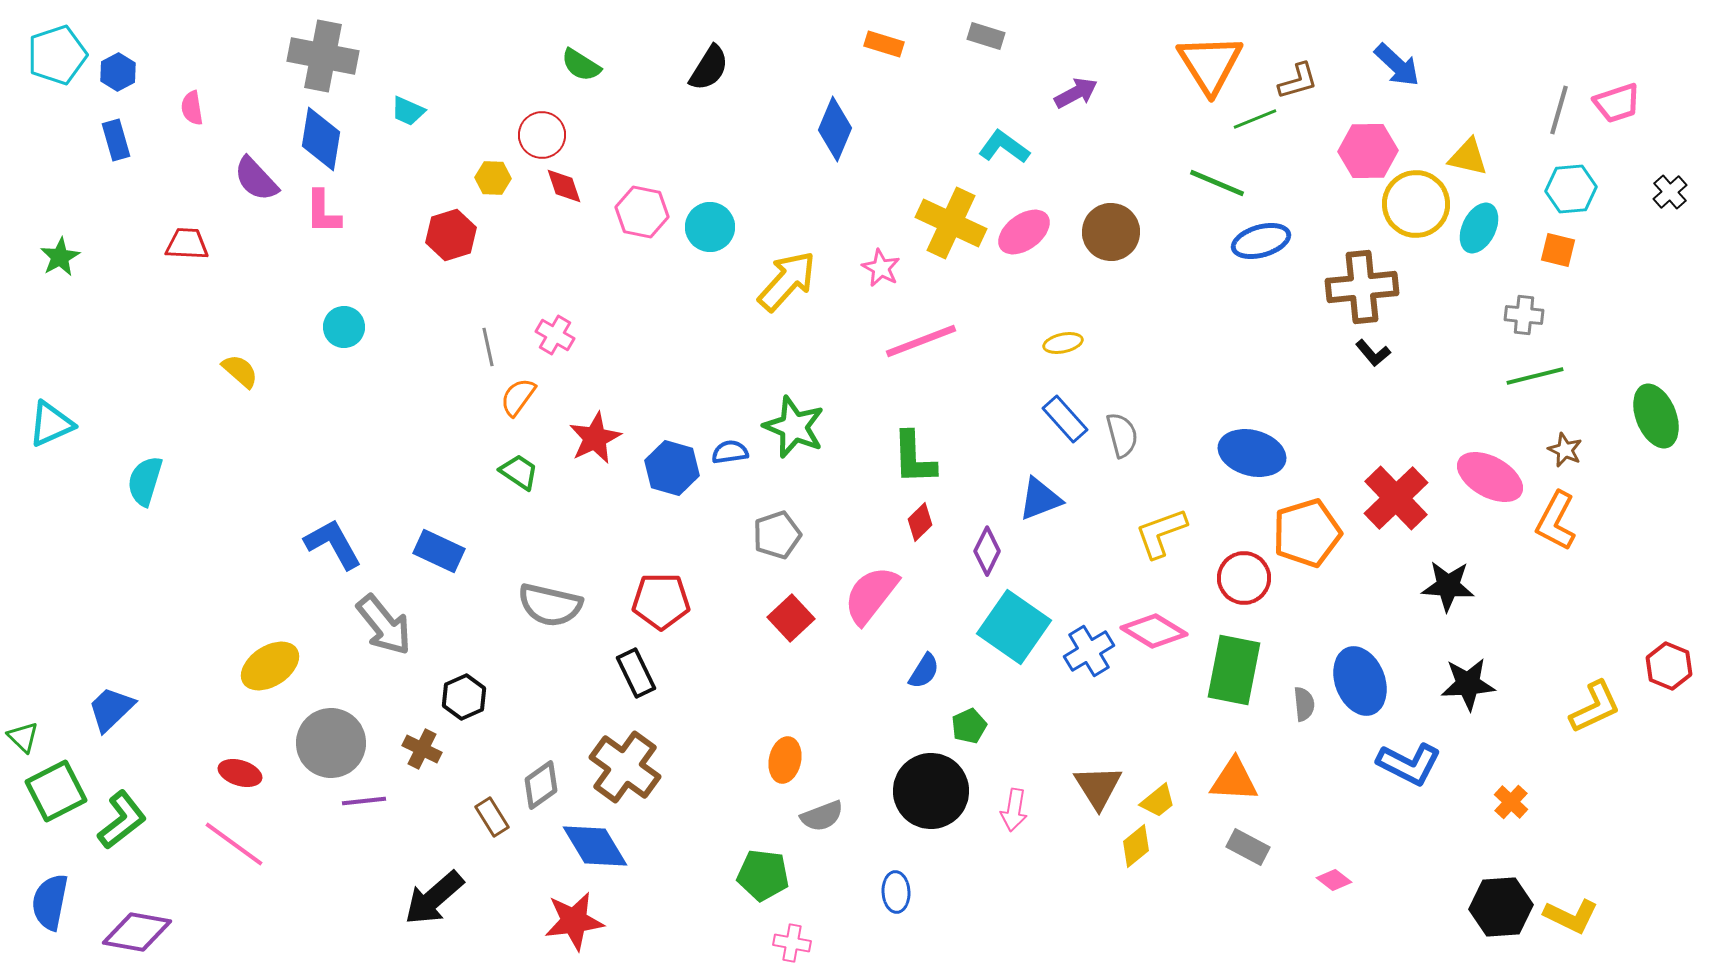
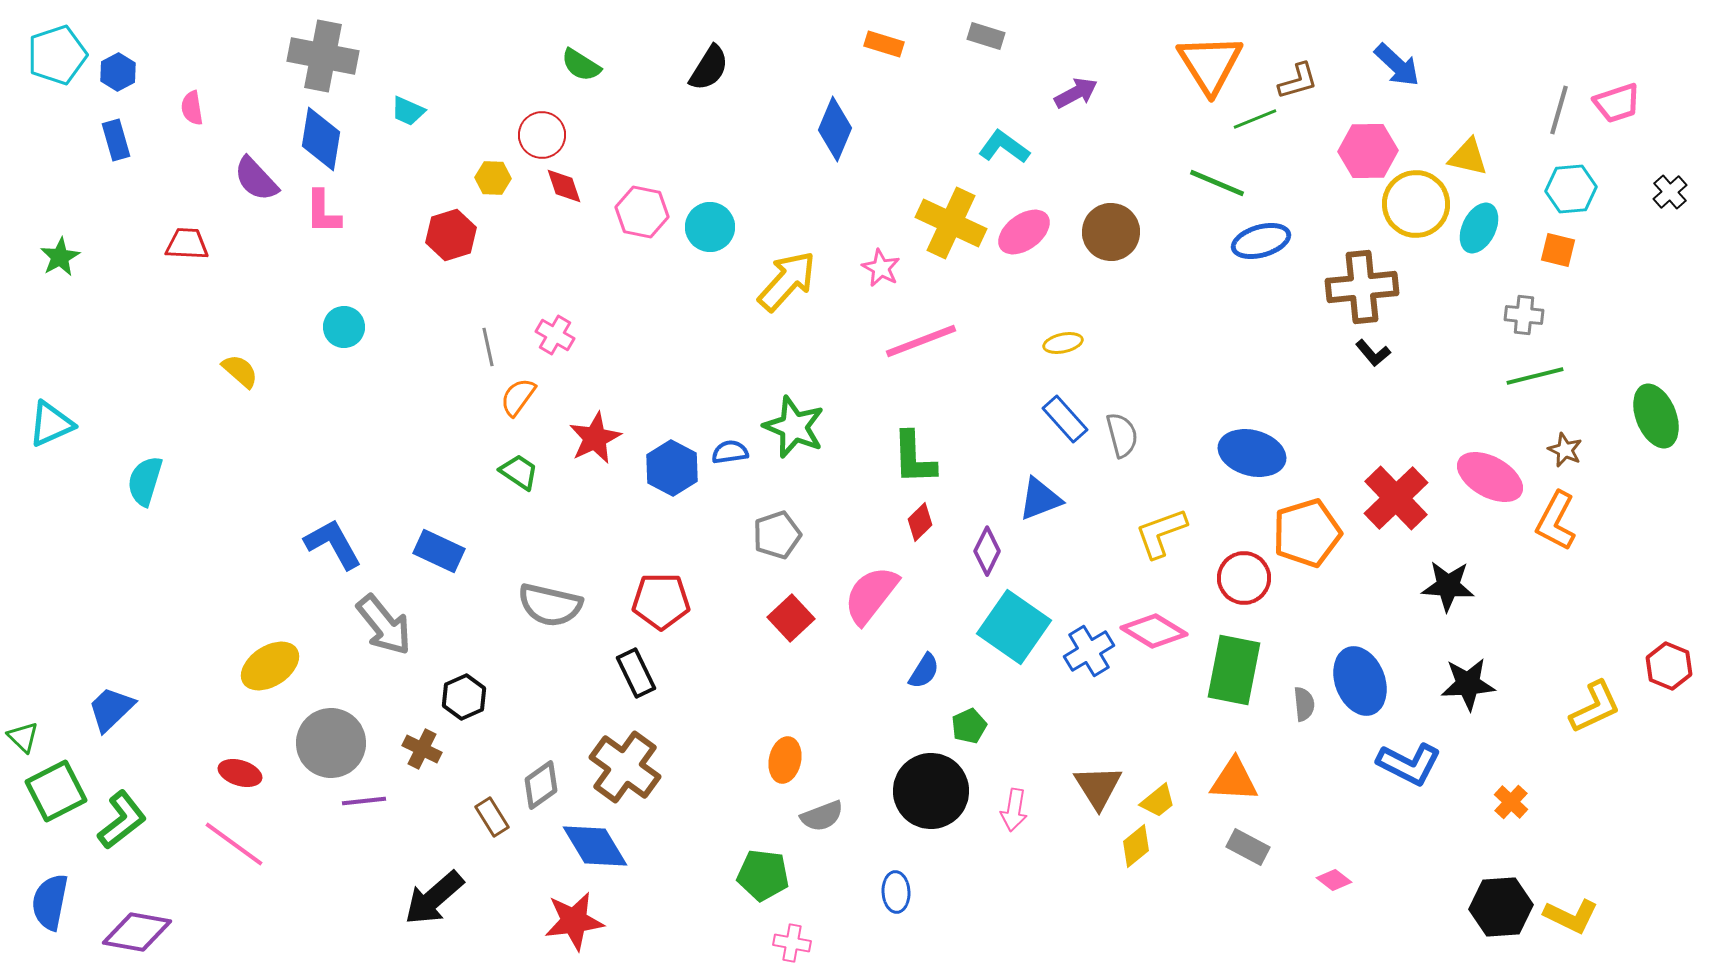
blue hexagon at (672, 468): rotated 12 degrees clockwise
